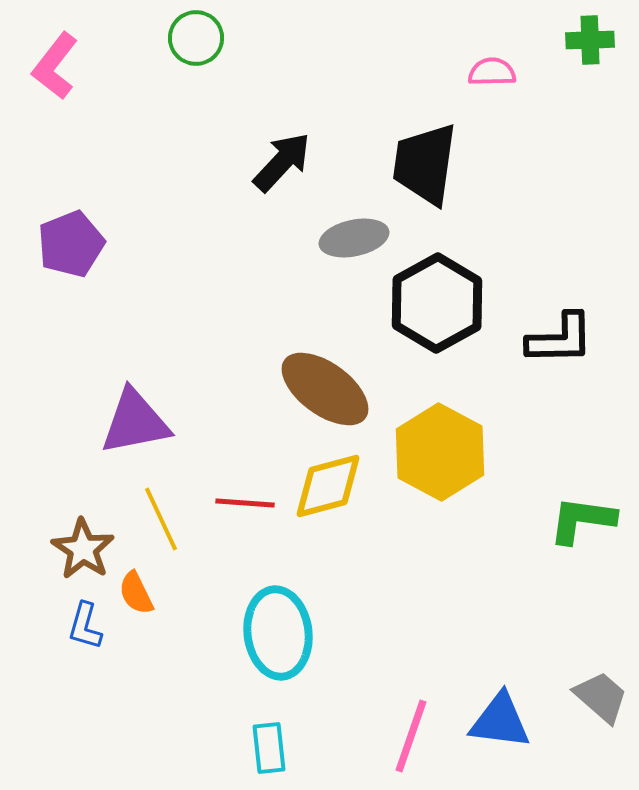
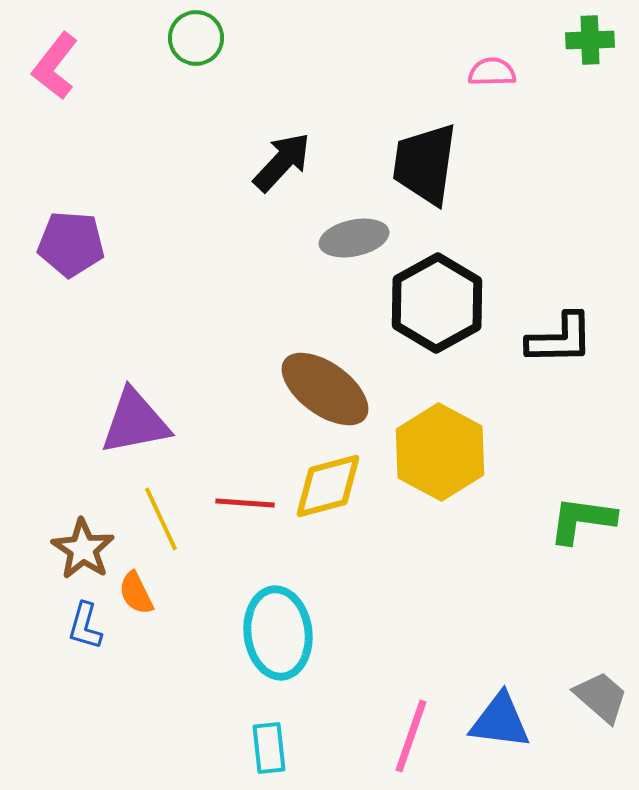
purple pentagon: rotated 26 degrees clockwise
